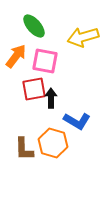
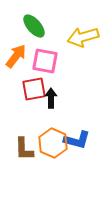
blue L-shape: moved 19 px down; rotated 16 degrees counterclockwise
orange hexagon: rotated 8 degrees clockwise
